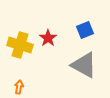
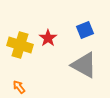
orange arrow: rotated 48 degrees counterclockwise
